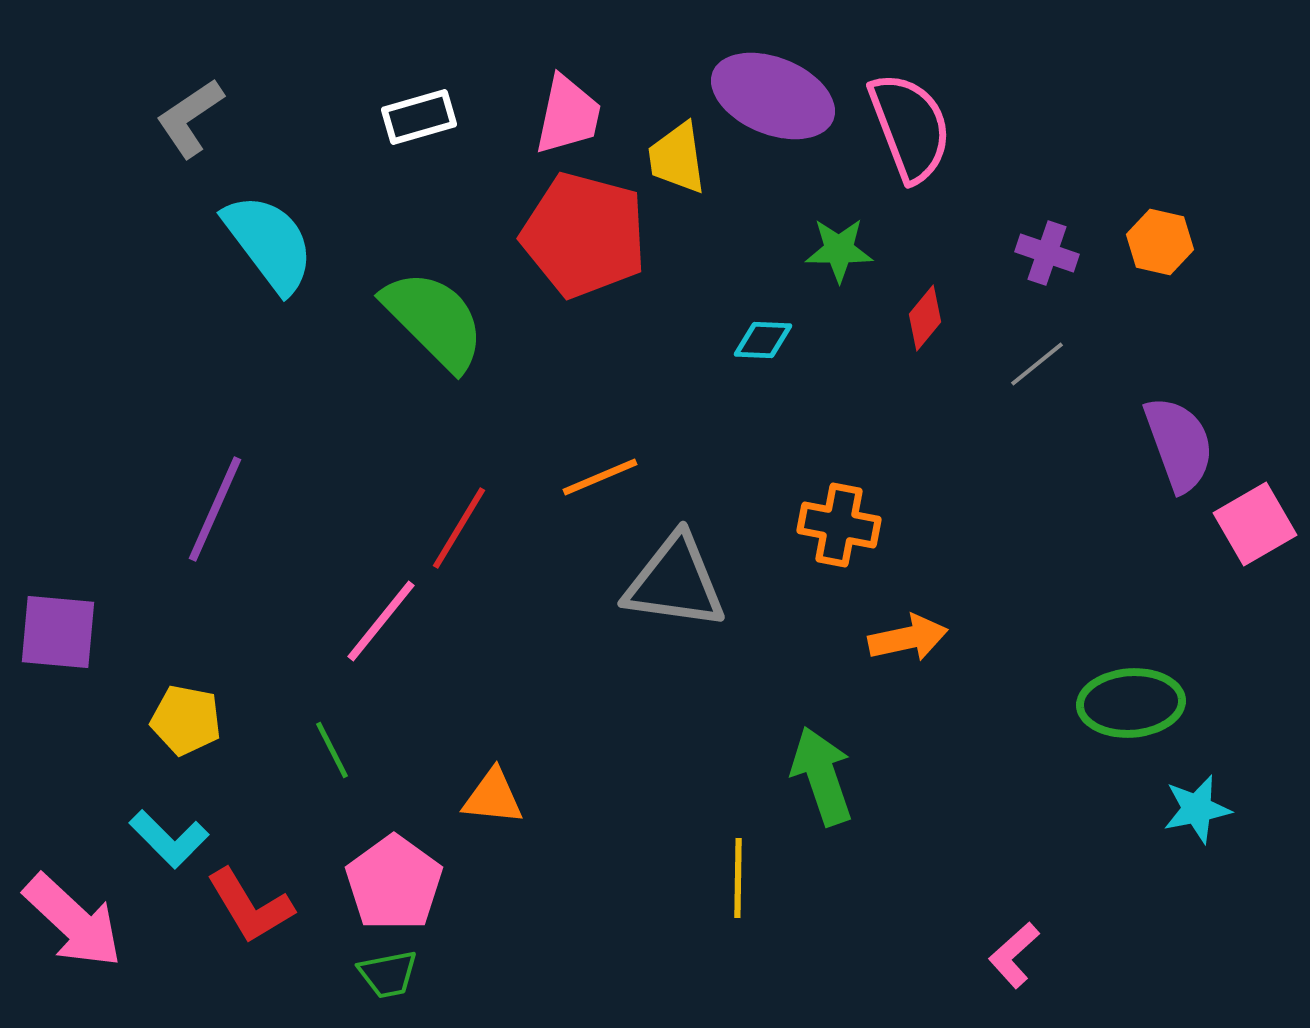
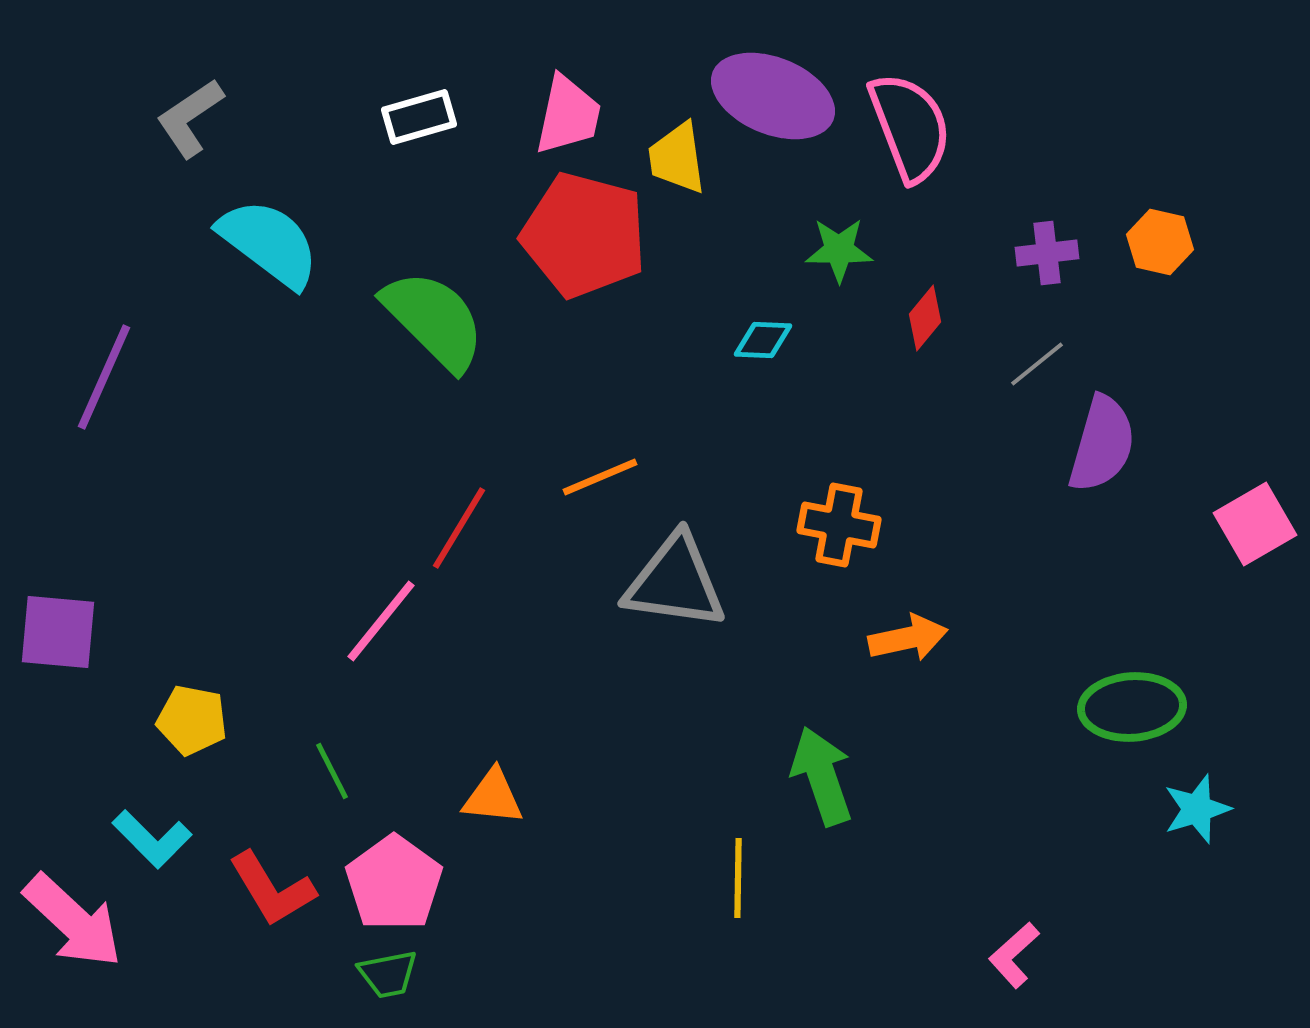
cyan semicircle: rotated 16 degrees counterclockwise
purple cross: rotated 26 degrees counterclockwise
purple semicircle: moved 77 px left; rotated 36 degrees clockwise
purple line: moved 111 px left, 132 px up
green ellipse: moved 1 px right, 4 px down
yellow pentagon: moved 6 px right
green line: moved 21 px down
cyan star: rotated 6 degrees counterclockwise
cyan L-shape: moved 17 px left
red L-shape: moved 22 px right, 17 px up
